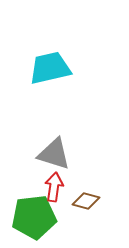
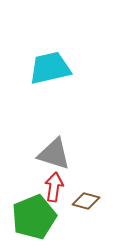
green pentagon: rotated 15 degrees counterclockwise
